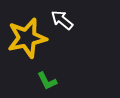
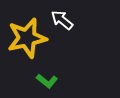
green L-shape: rotated 25 degrees counterclockwise
